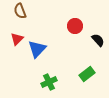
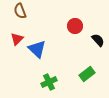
blue triangle: rotated 30 degrees counterclockwise
